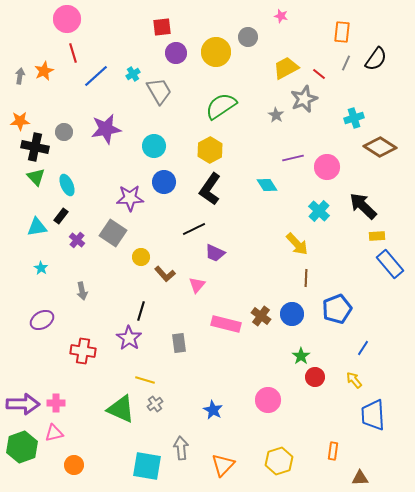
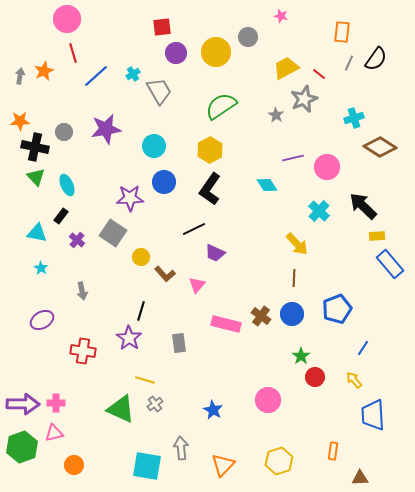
gray line at (346, 63): moved 3 px right
cyan triangle at (37, 227): moved 6 px down; rotated 20 degrees clockwise
brown line at (306, 278): moved 12 px left
